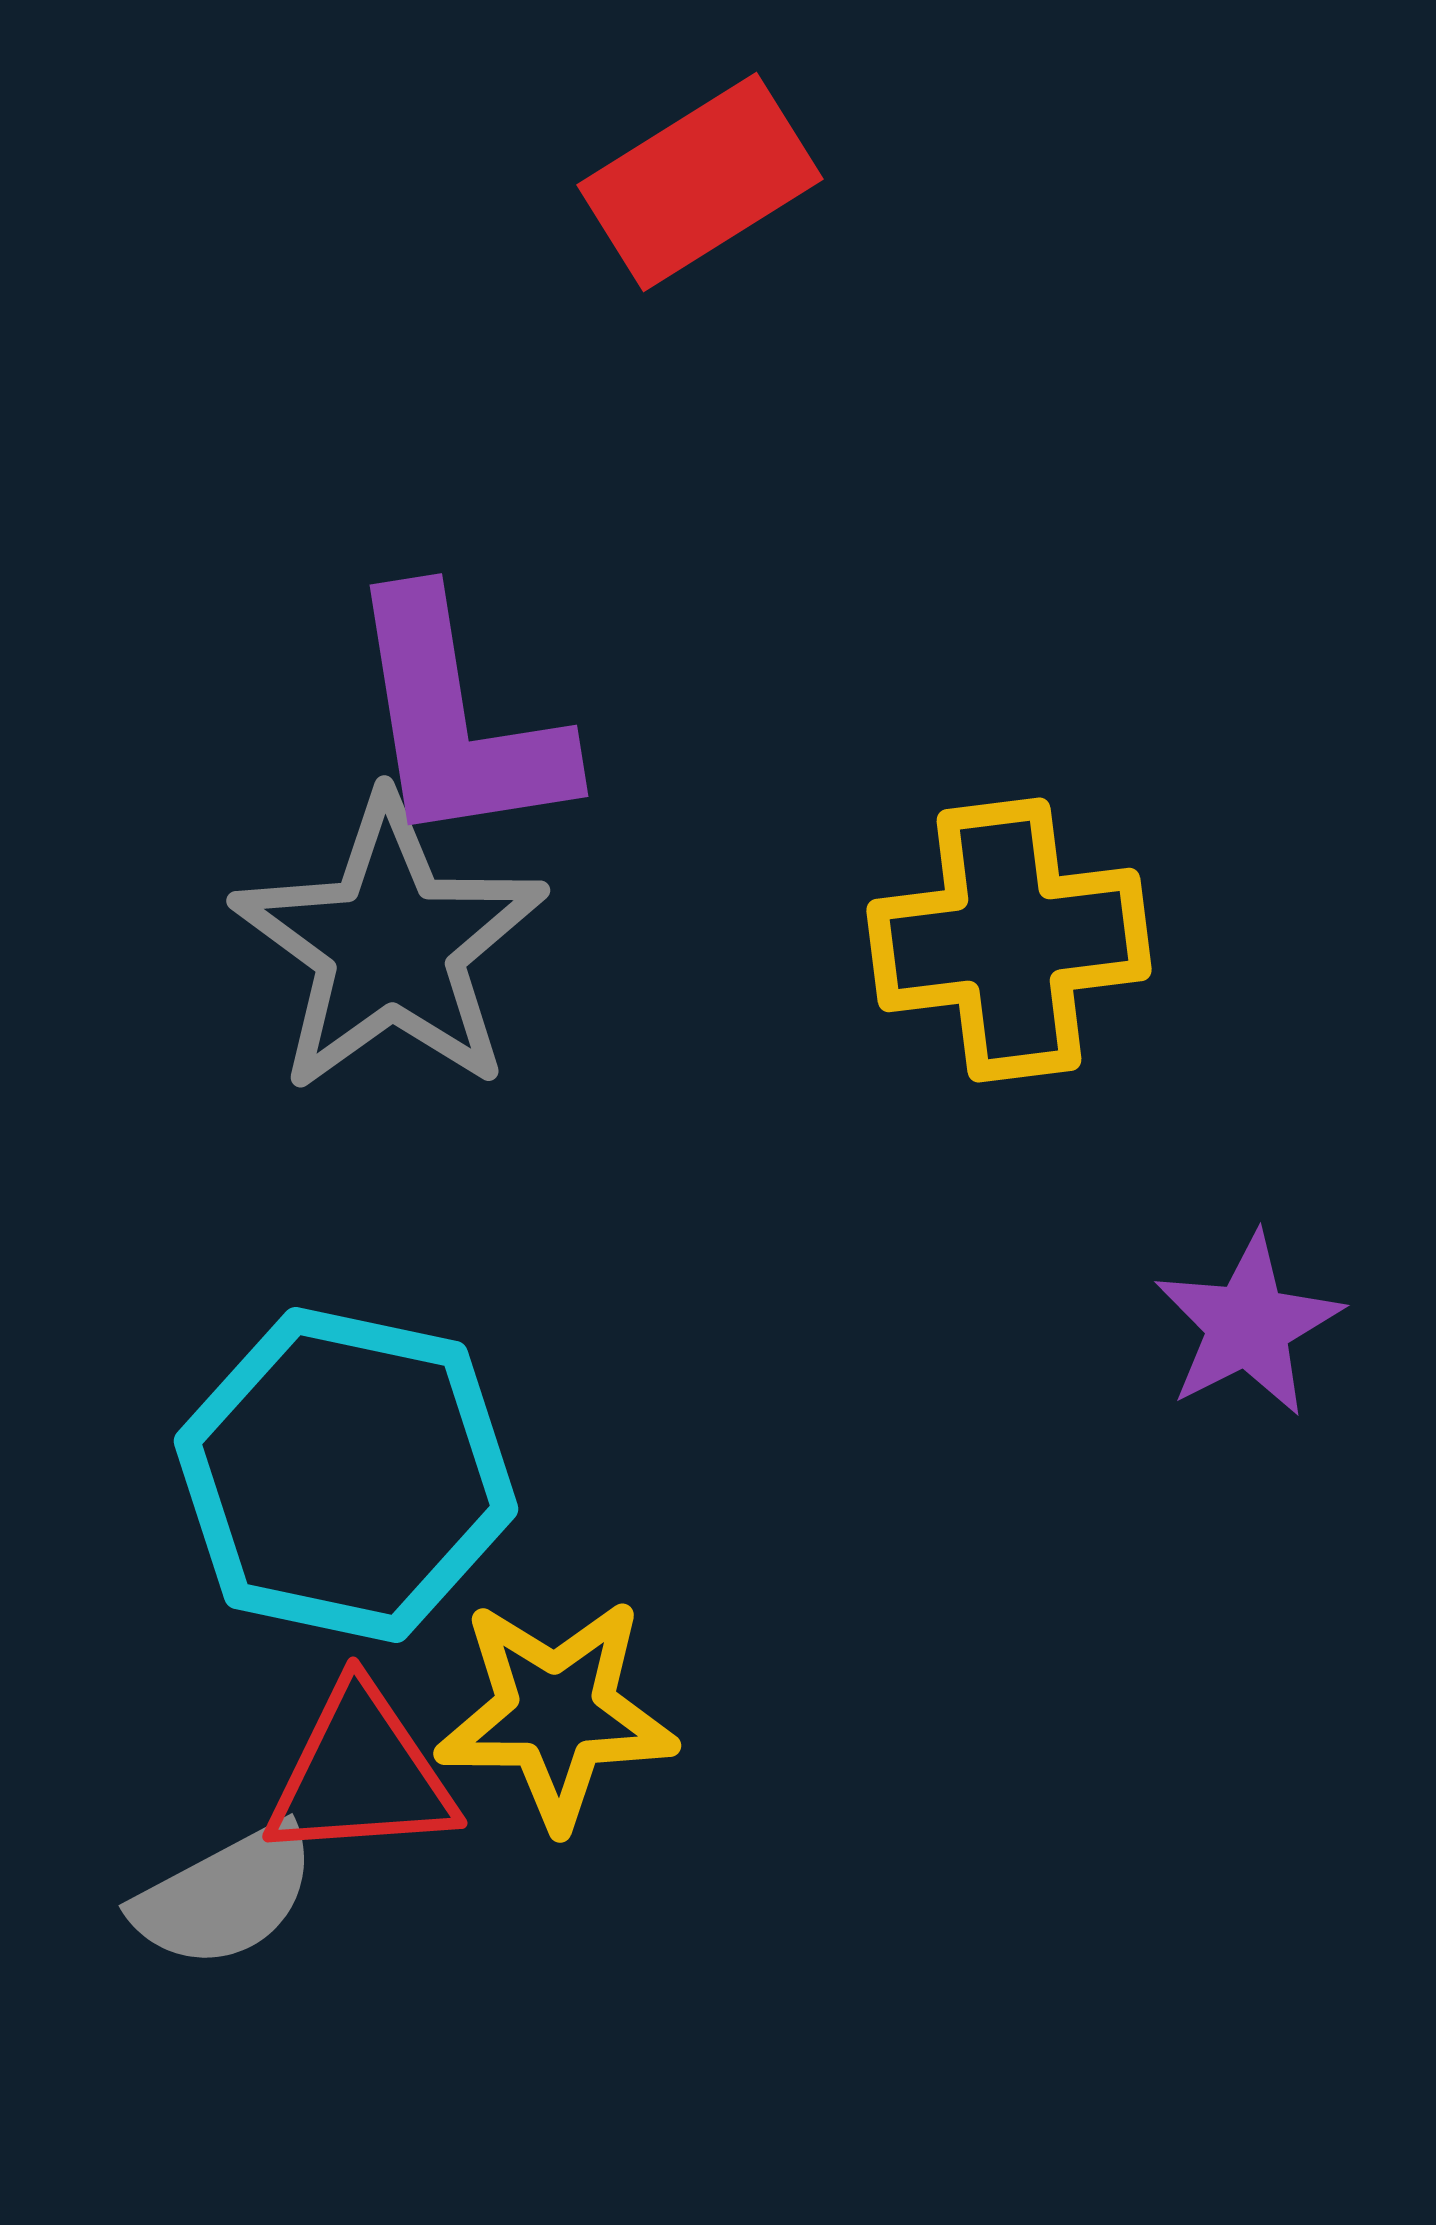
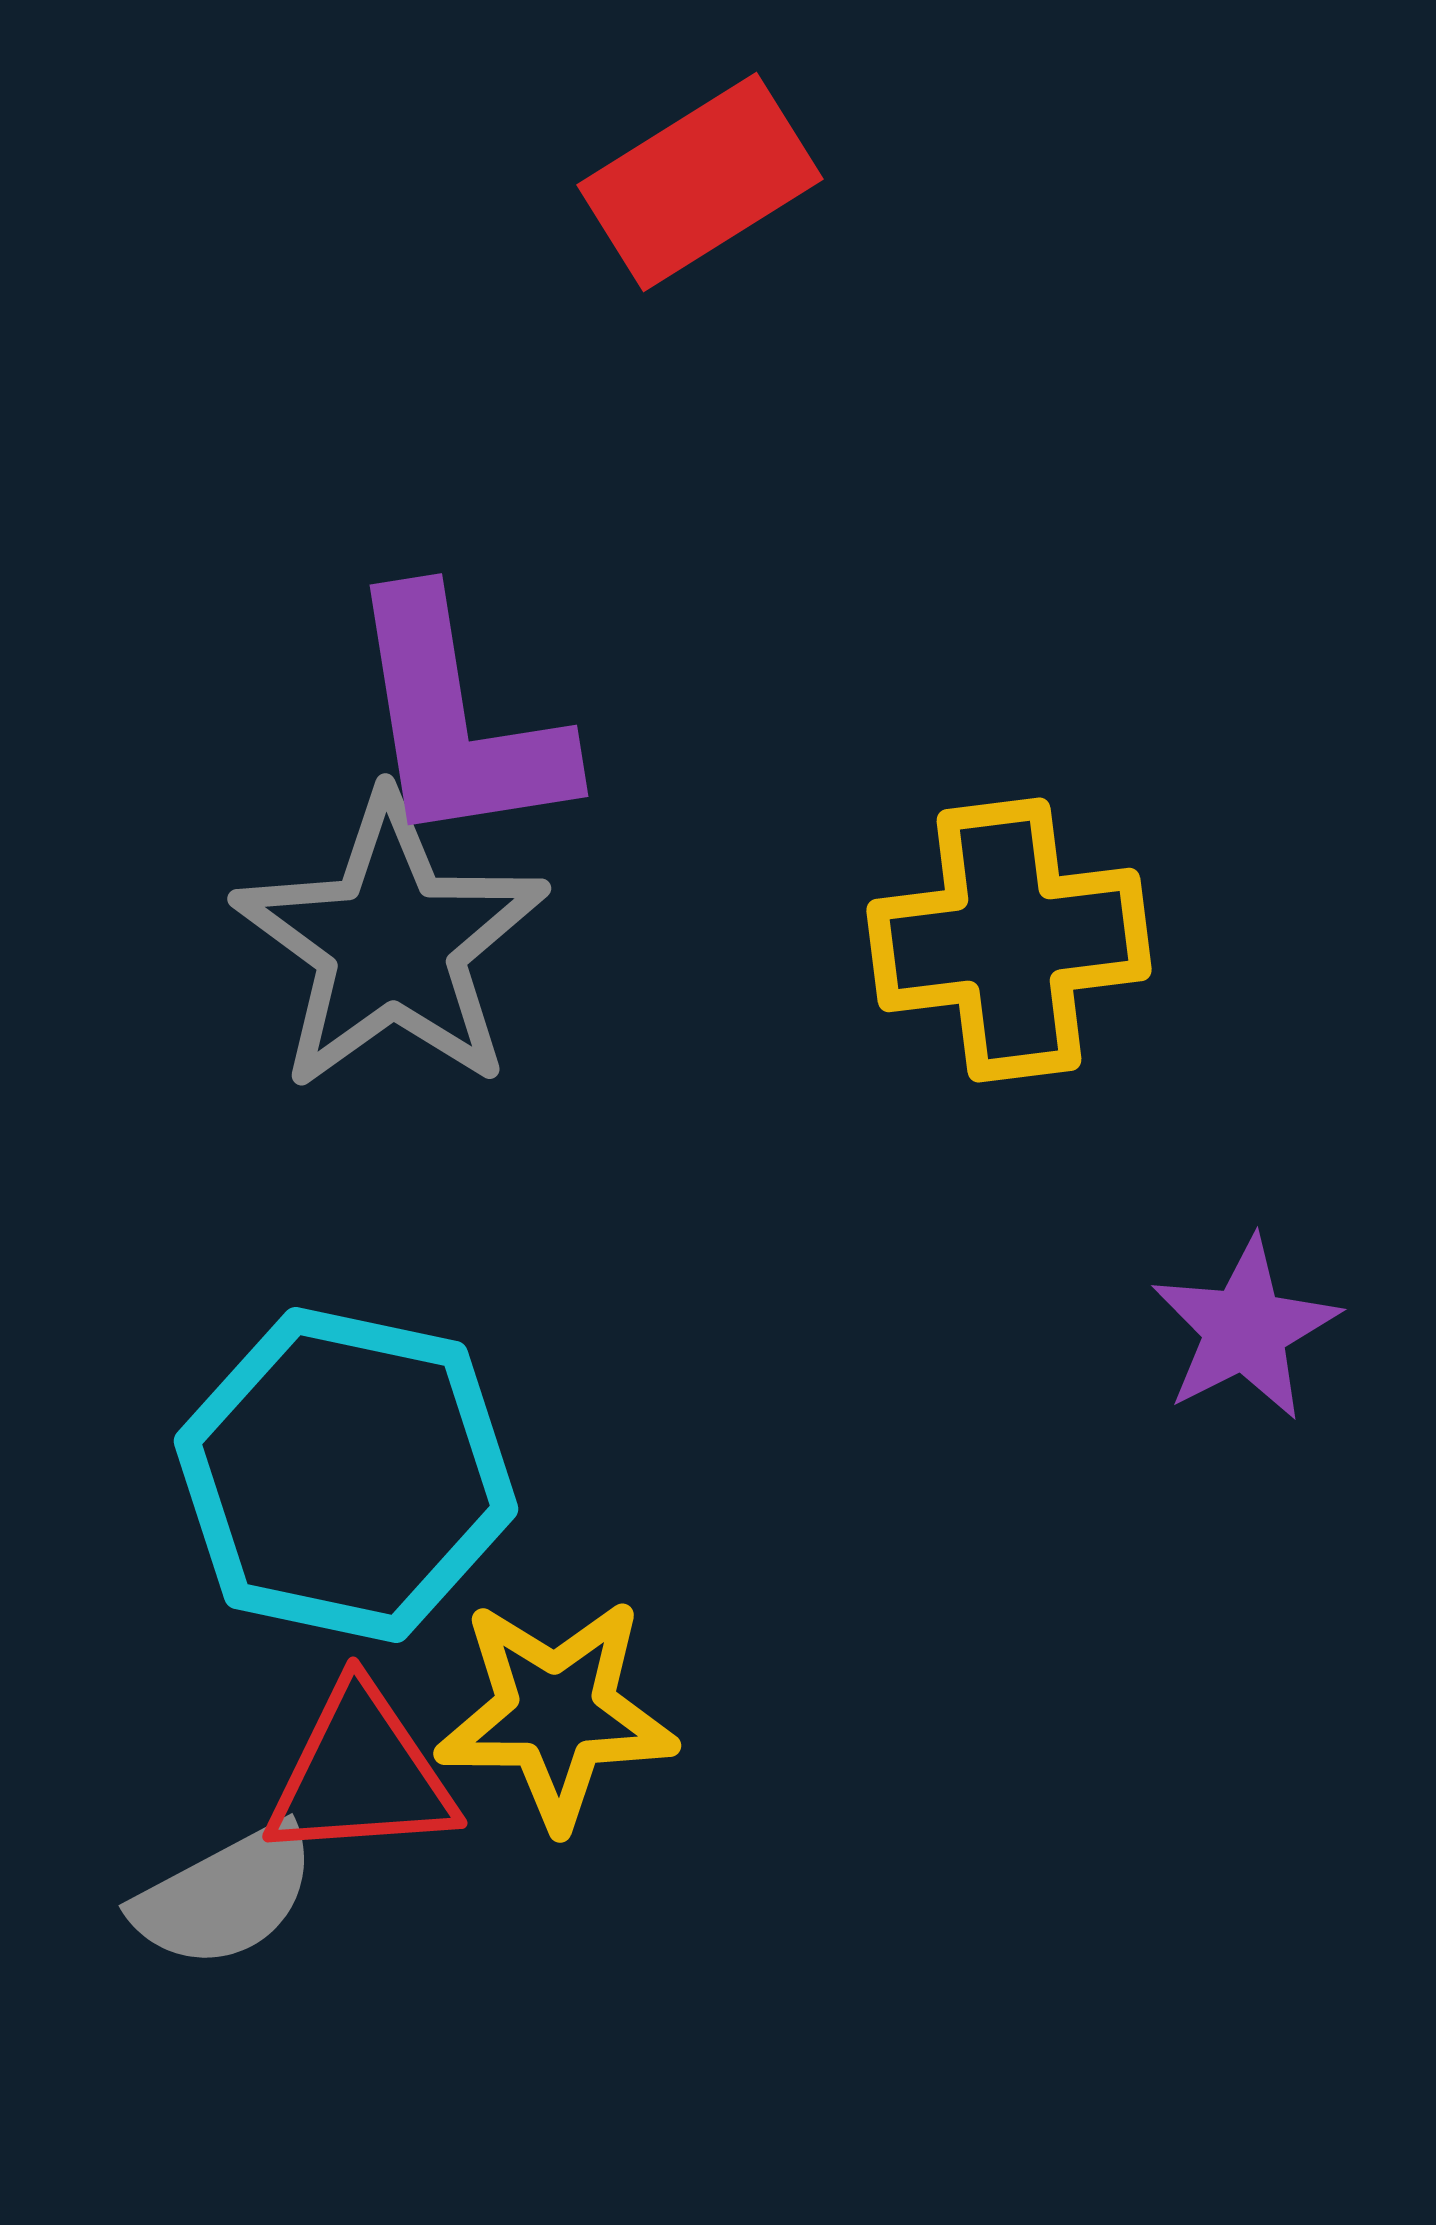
gray star: moved 1 px right, 2 px up
purple star: moved 3 px left, 4 px down
